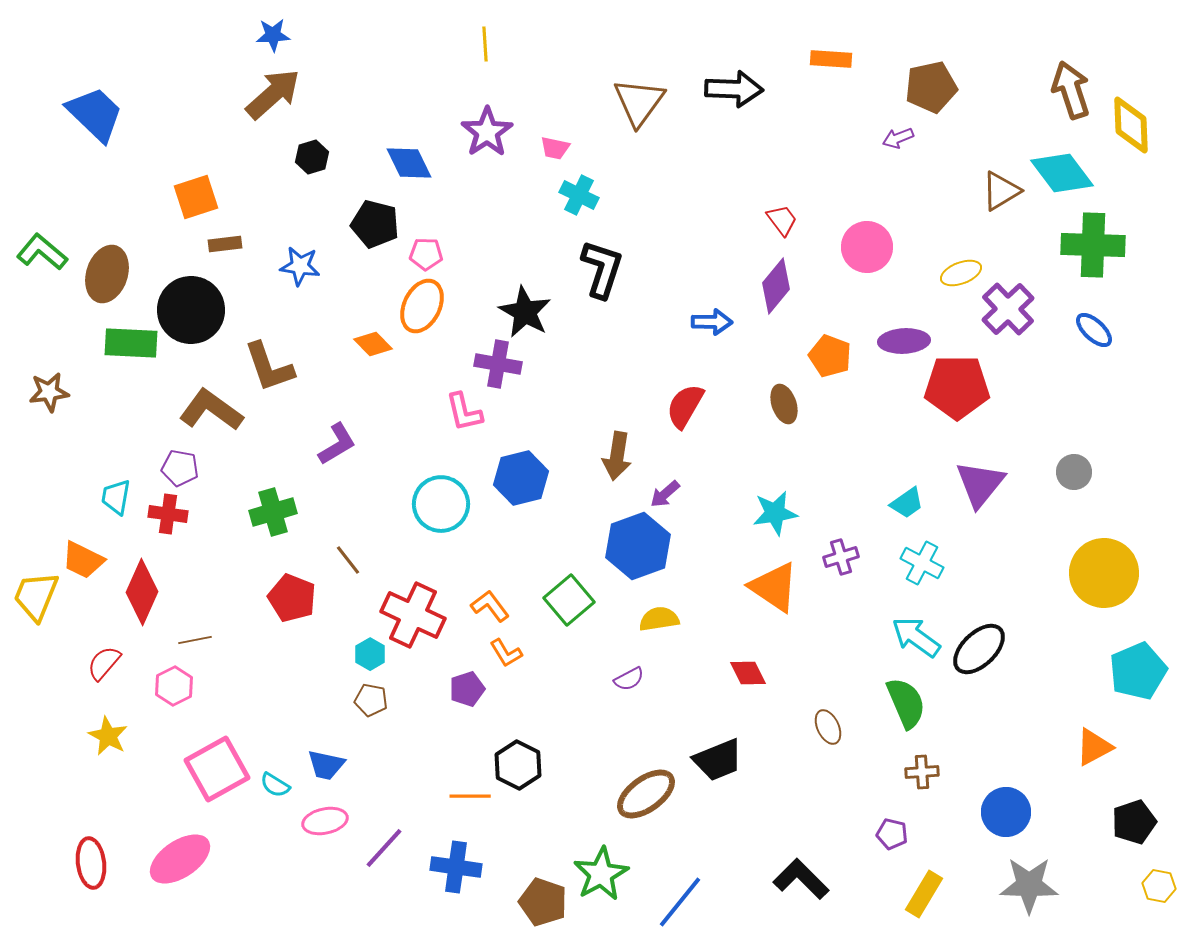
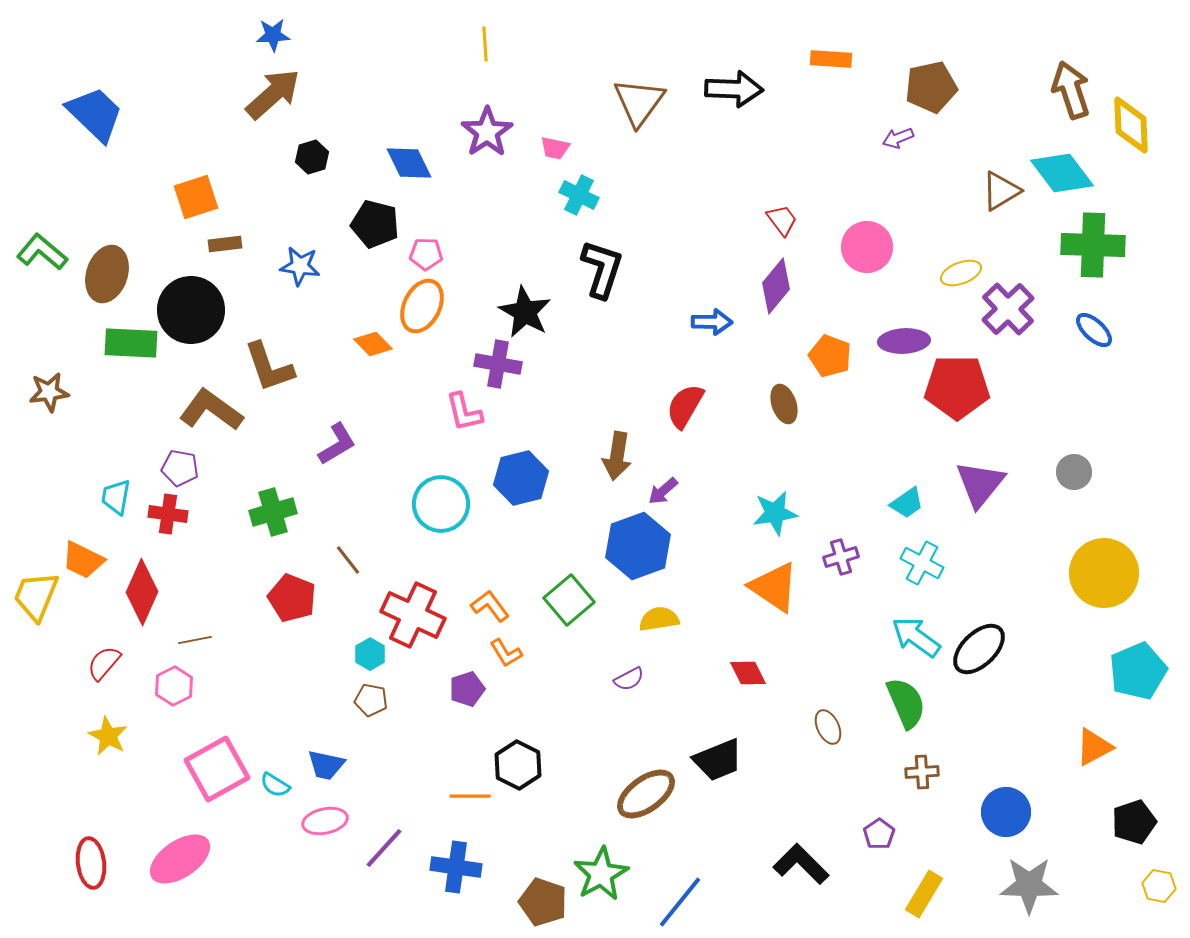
purple arrow at (665, 494): moved 2 px left, 3 px up
purple pentagon at (892, 834): moved 13 px left; rotated 24 degrees clockwise
black L-shape at (801, 879): moved 15 px up
